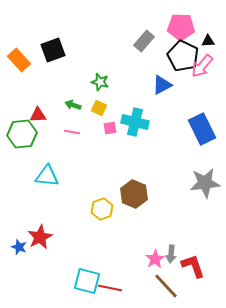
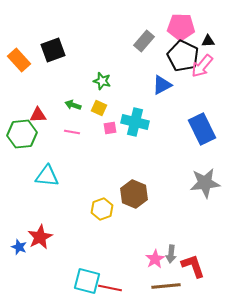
green star: moved 2 px right, 1 px up
brown line: rotated 52 degrees counterclockwise
